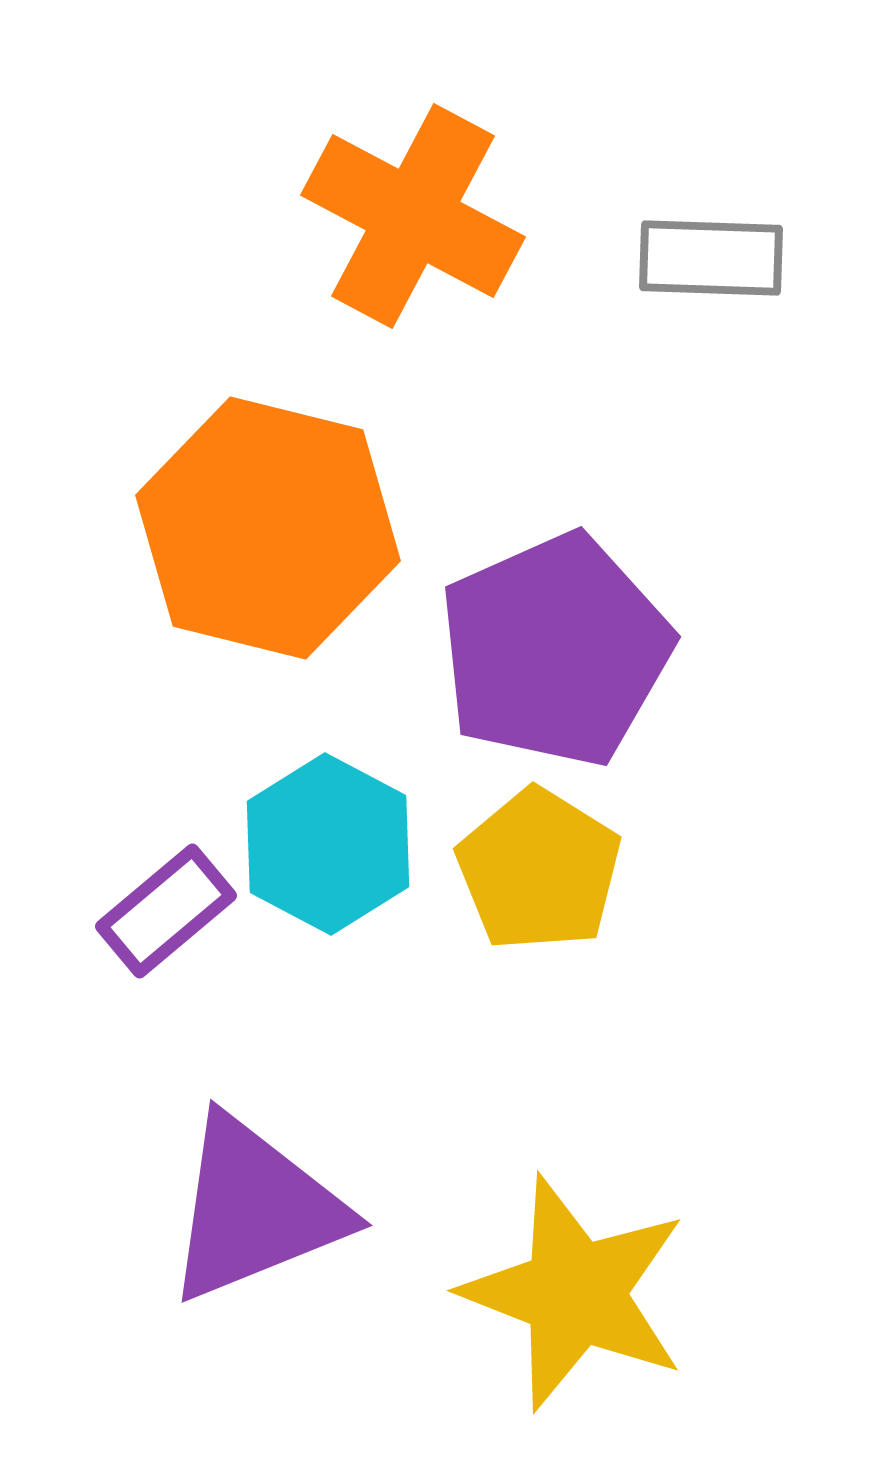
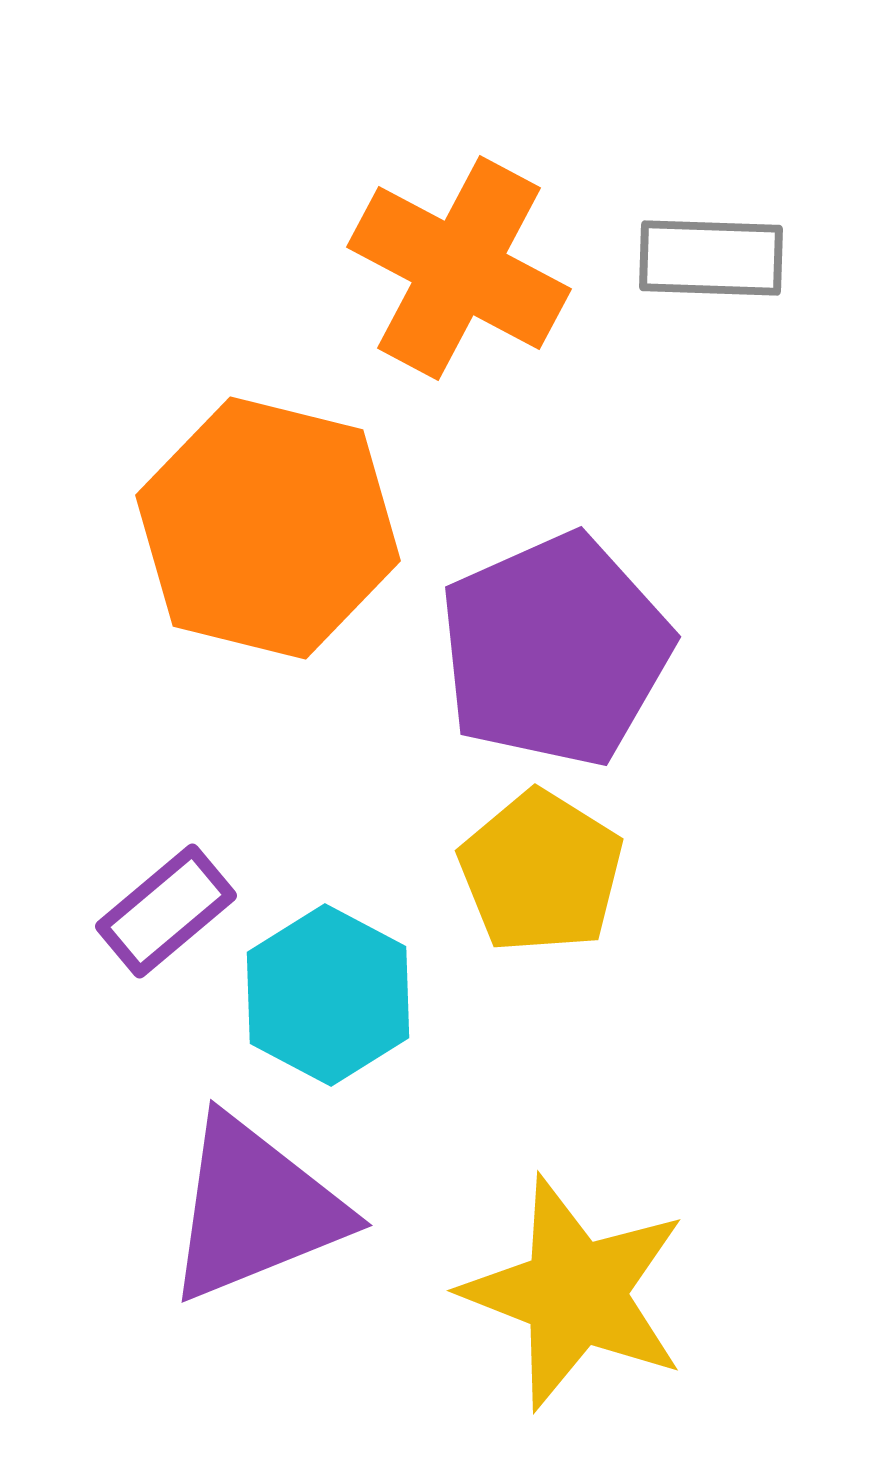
orange cross: moved 46 px right, 52 px down
cyan hexagon: moved 151 px down
yellow pentagon: moved 2 px right, 2 px down
